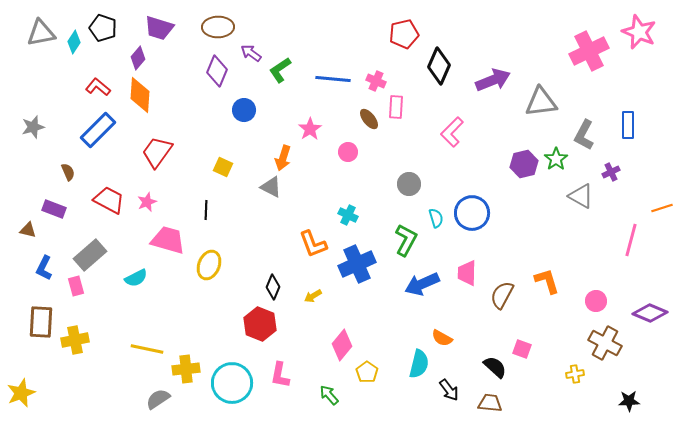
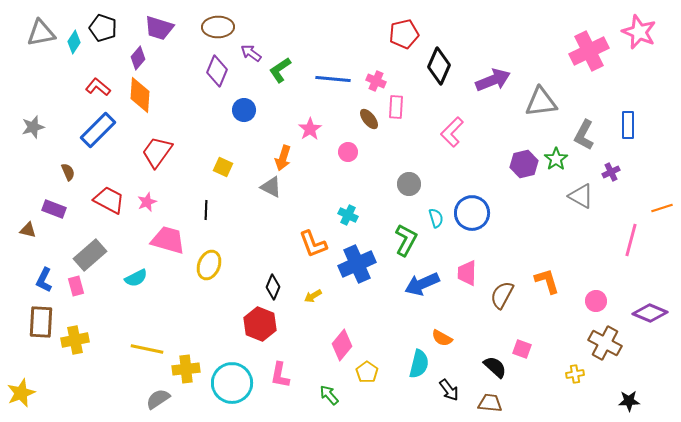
blue L-shape at (44, 268): moved 12 px down
